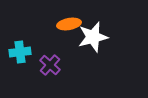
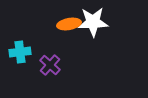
white star: moved 15 px up; rotated 12 degrees clockwise
